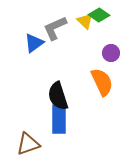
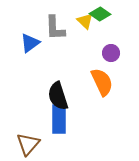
green diamond: moved 1 px right, 1 px up
gray L-shape: rotated 68 degrees counterclockwise
blue triangle: moved 4 px left
brown triangle: rotated 30 degrees counterclockwise
